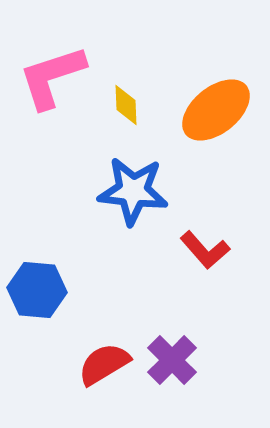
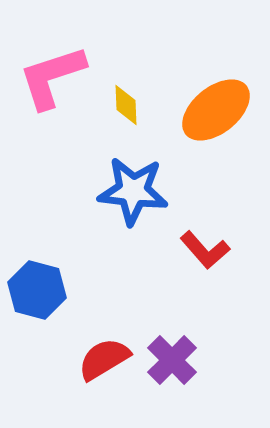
blue hexagon: rotated 10 degrees clockwise
red semicircle: moved 5 px up
